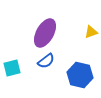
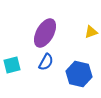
blue semicircle: moved 1 px down; rotated 24 degrees counterclockwise
cyan square: moved 3 px up
blue hexagon: moved 1 px left, 1 px up
